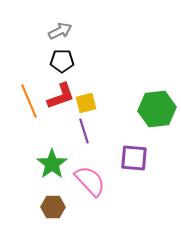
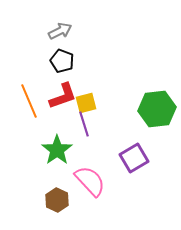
black pentagon: rotated 20 degrees clockwise
red L-shape: moved 2 px right
purple line: moved 7 px up
purple square: rotated 36 degrees counterclockwise
green star: moved 5 px right, 14 px up
brown hexagon: moved 4 px right, 7 px up; rotated 25 degrees clockwise
